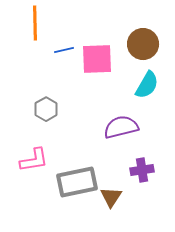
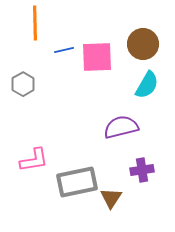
pink square: moved 2 px up
gray hexagon: moved 23 px left, 25 px up
brown triangle: moved 1 px down
